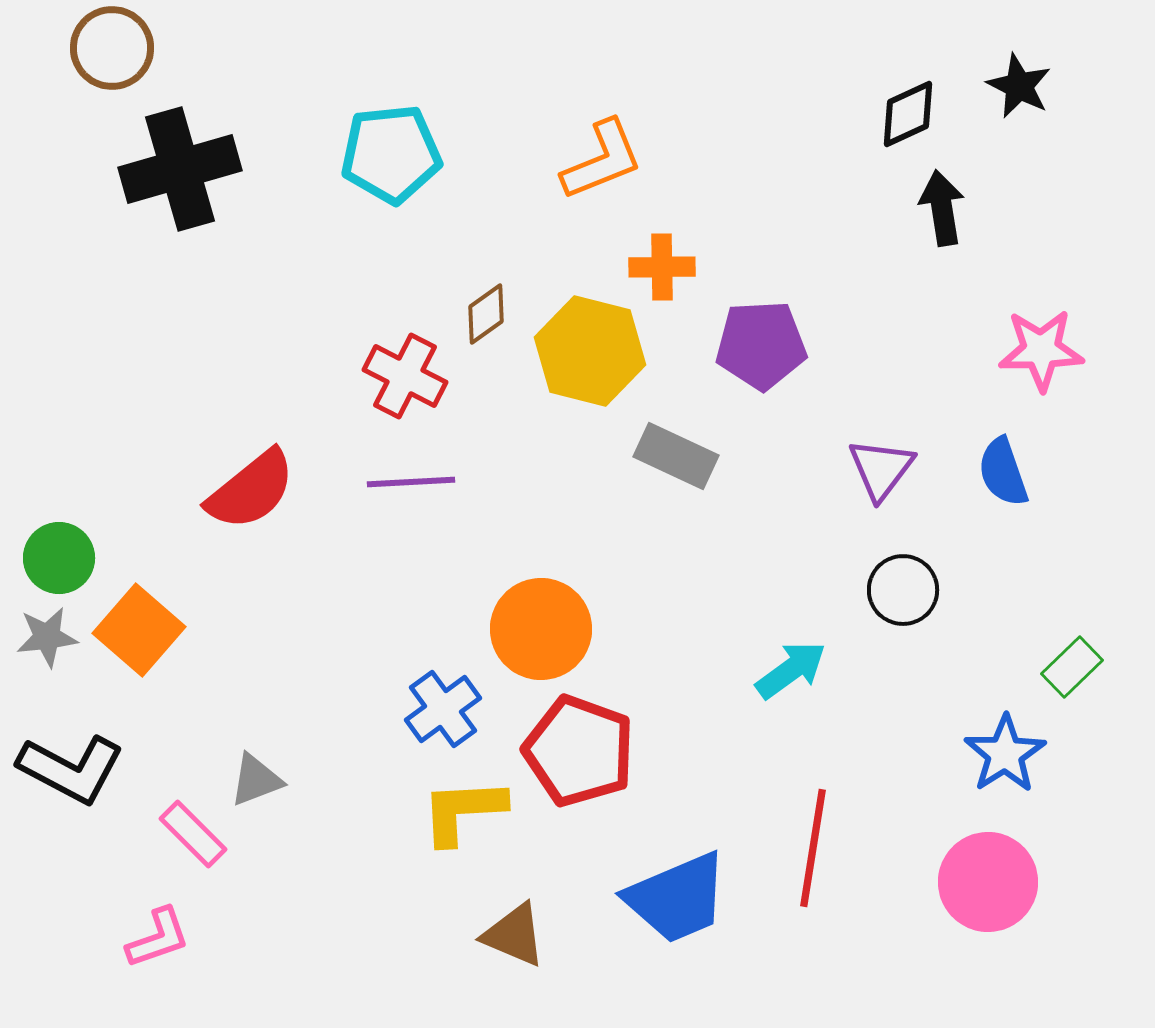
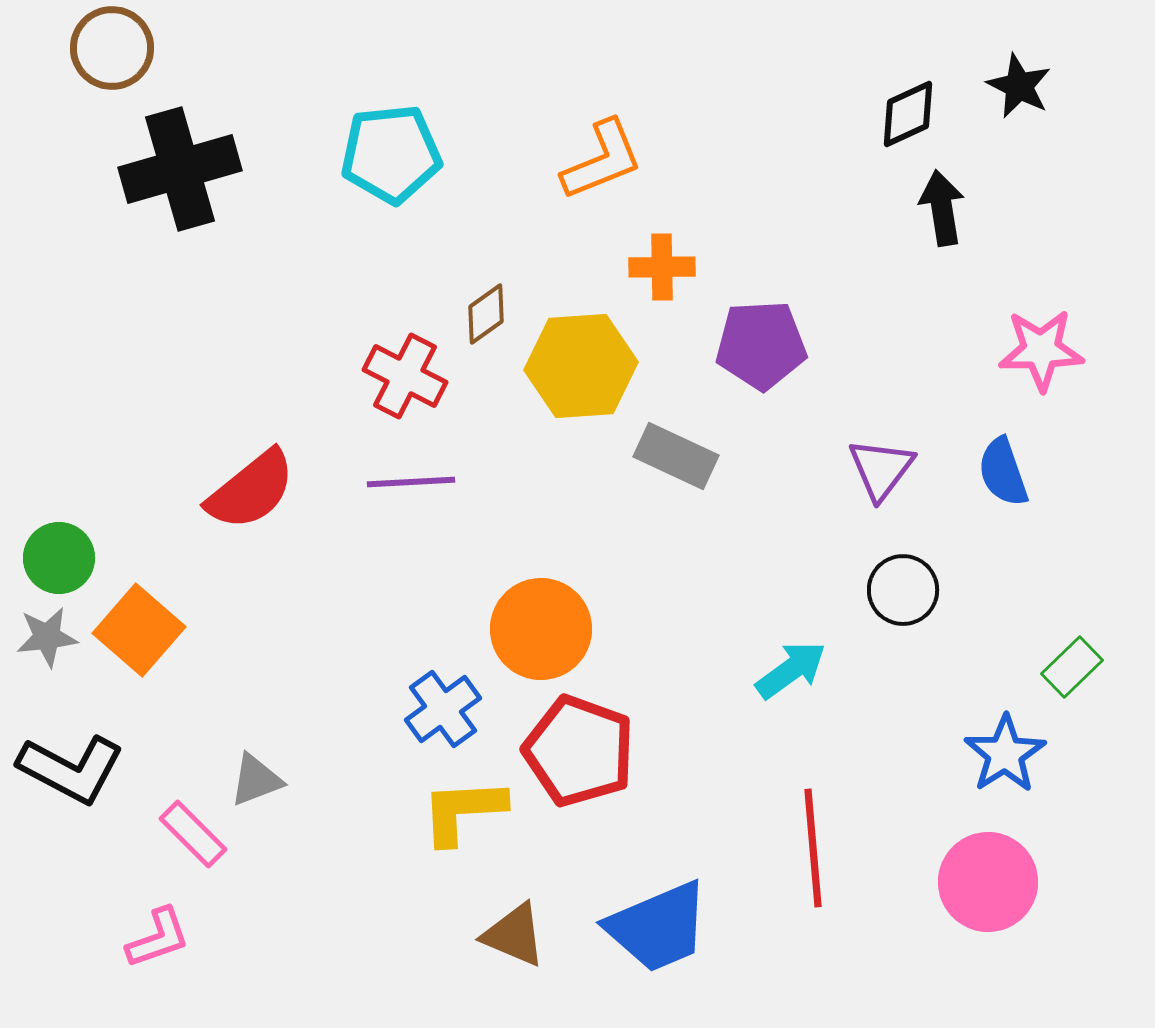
yellow hexagon: moved 9 px left, 15 px down; rotated 18 degrees counterclockwise
red line: rotated 14 degrees counterclockwise
blue trapezoid: moved 19 px left, 29 px down
